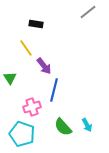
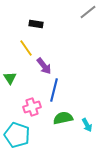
green semicircle: moved 9 px up; rotated 120 degrees clockwise
cyan pentagon: moved 5 px left, 1 px down
